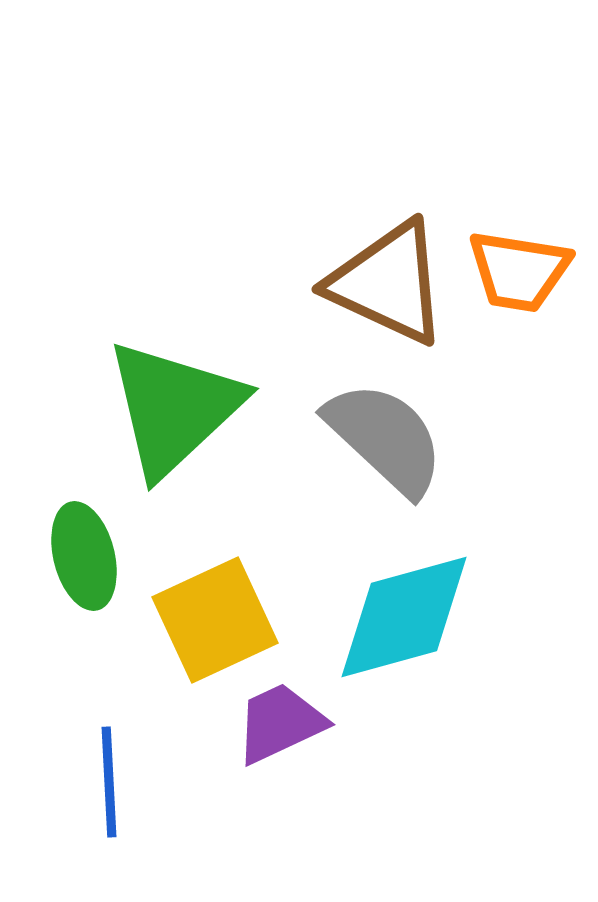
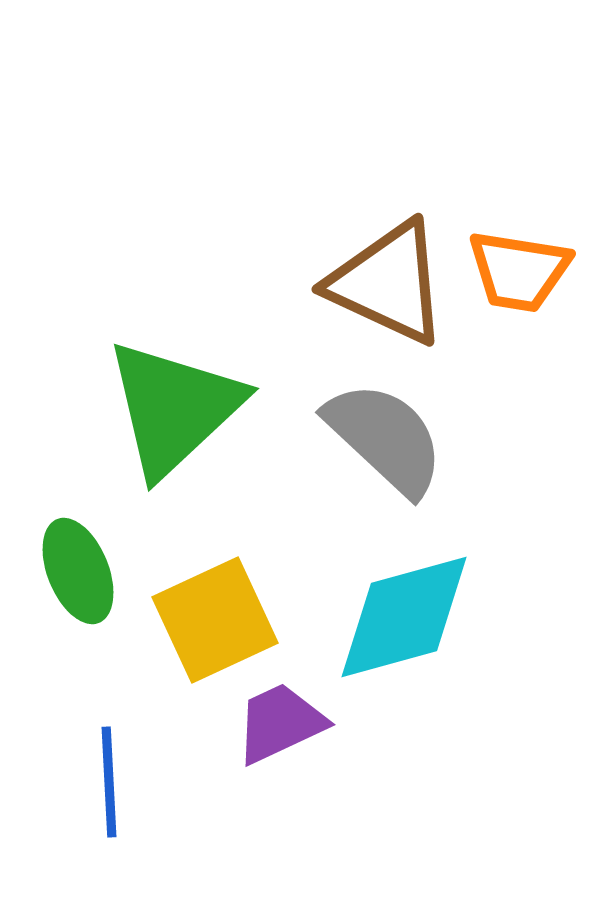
green ellipse: moved 6 px left, 15 px down; rotated 8 degrees counterclockwise
